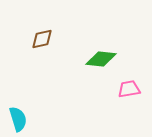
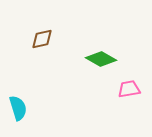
green diamond: rotated 24 degrees clockwise
cyan semicircle: moved 11 px up
